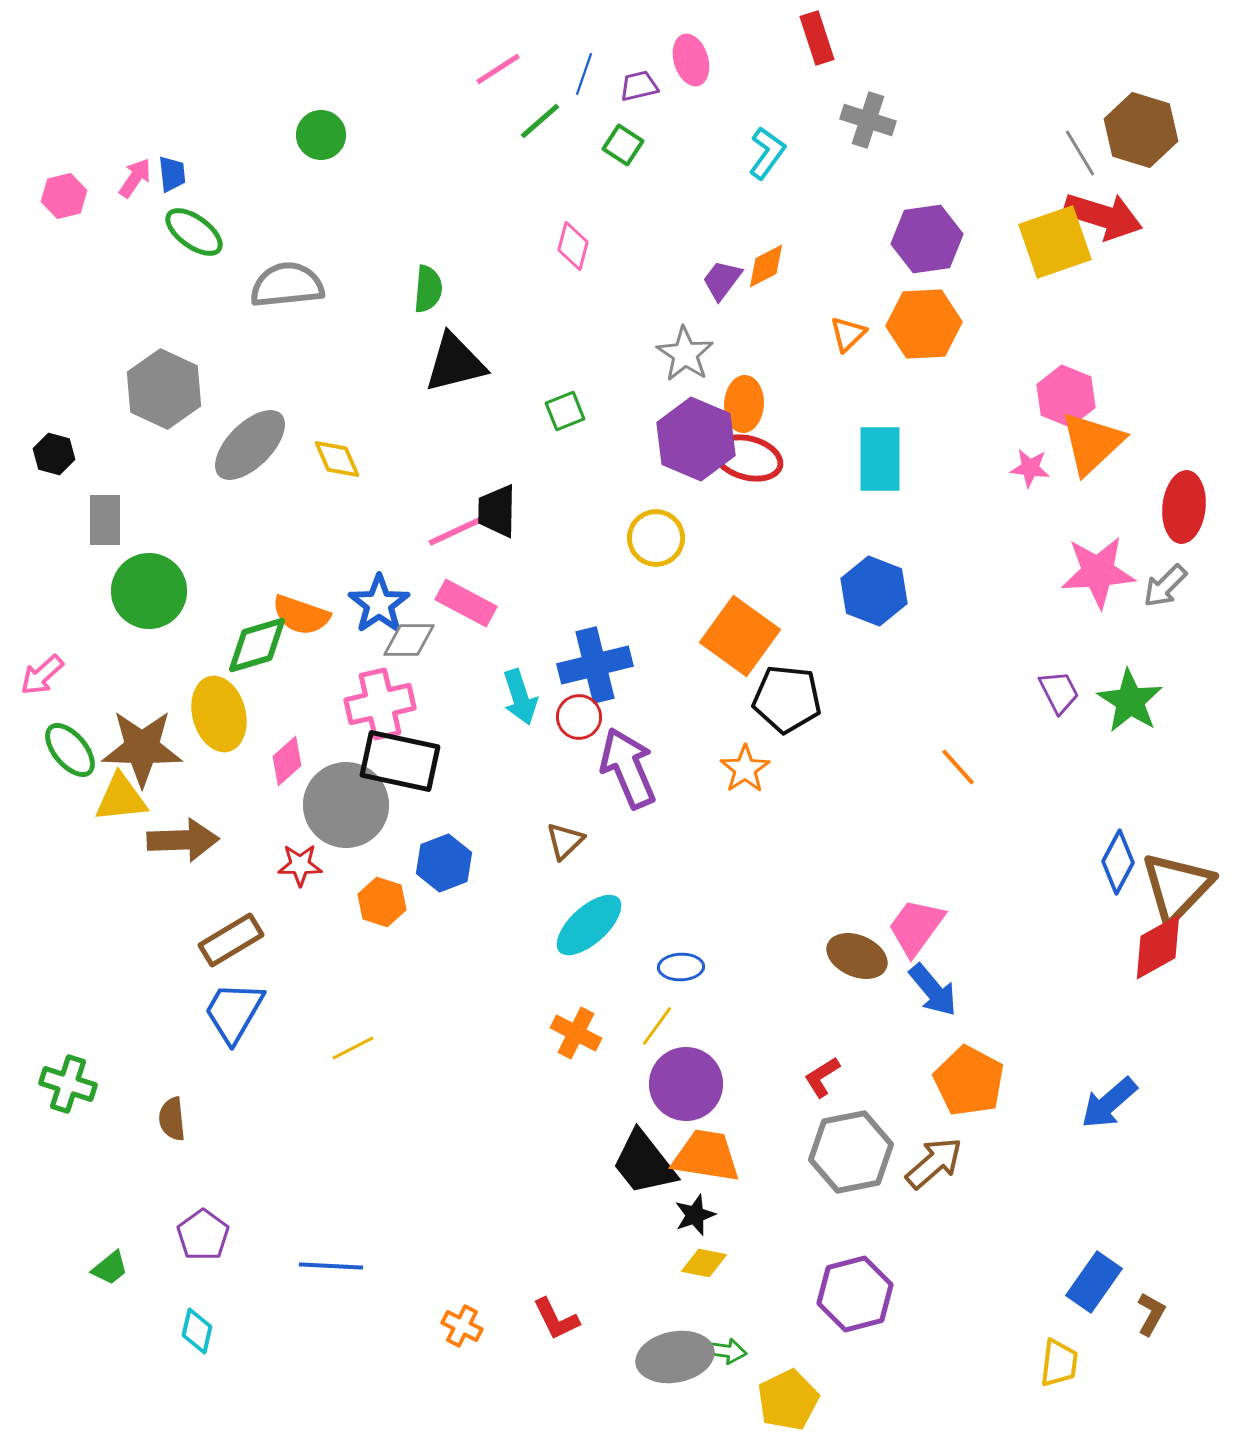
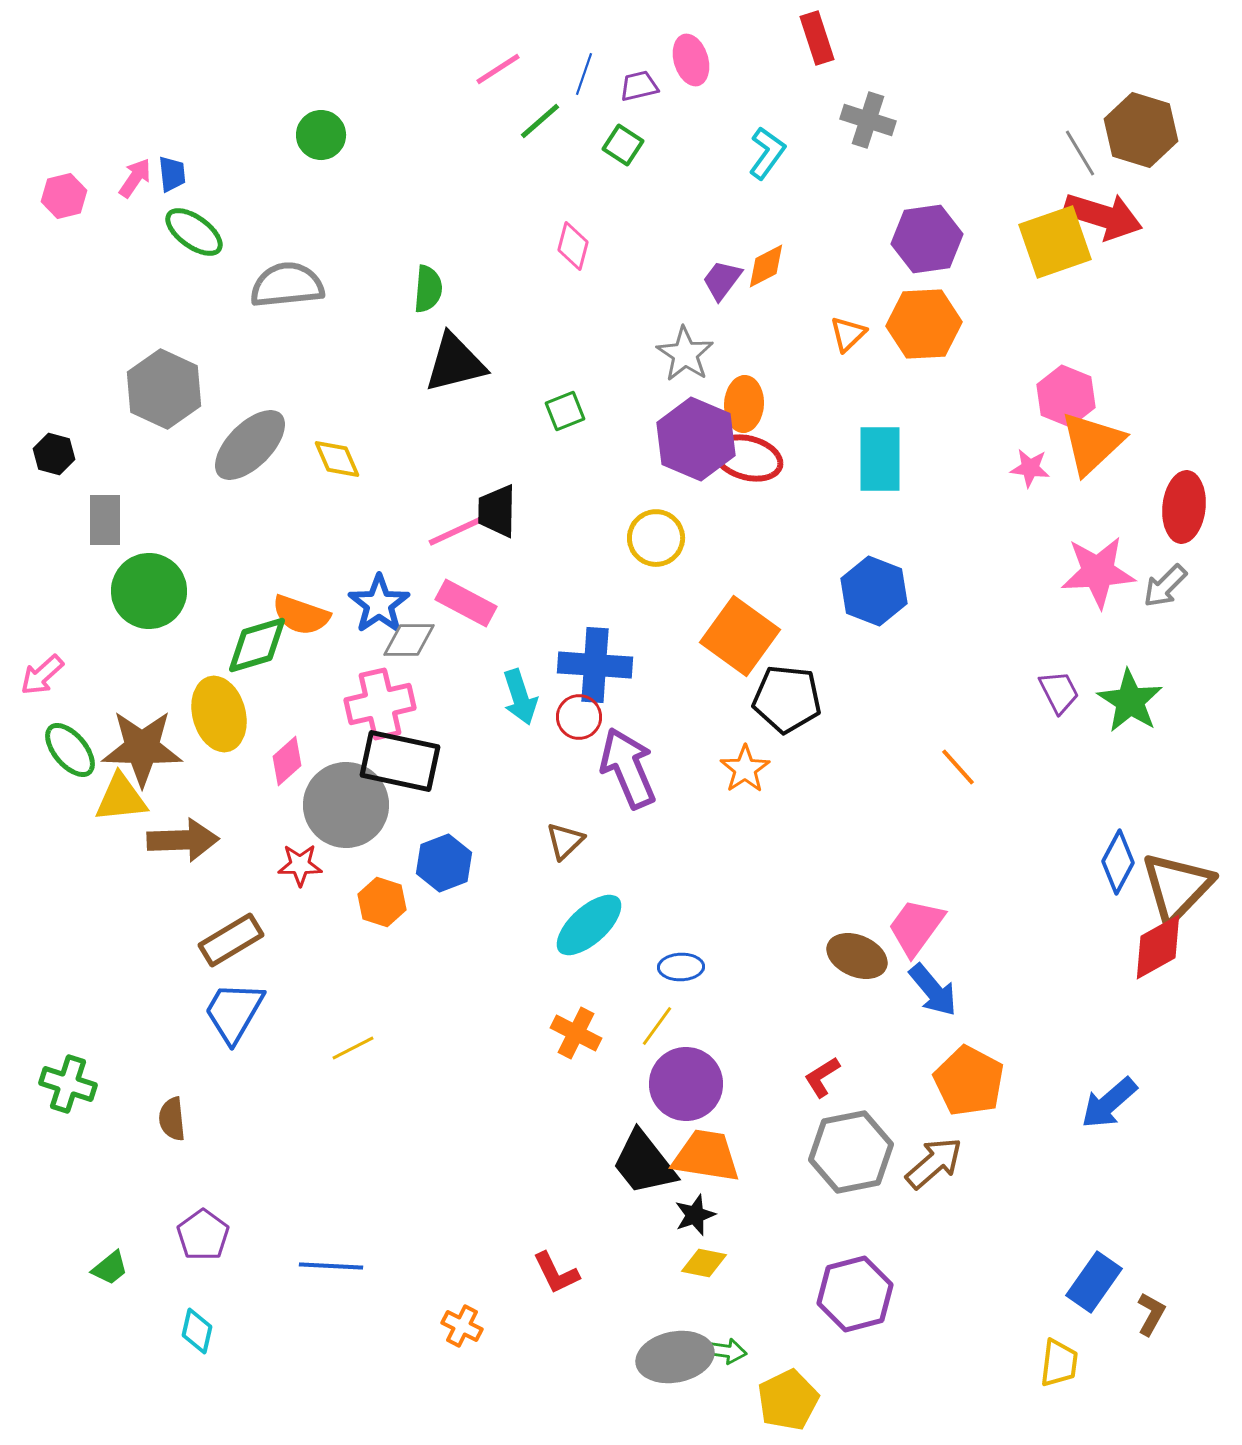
blue cross at (595, 665): rotated 18 degrees clockwise
red L-shape at (556, 1319): moved 46 px up
